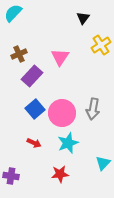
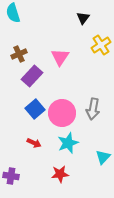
cyan semicircle: rotated 60 degrees counterclockwise
cyan triangle: moved 6 px up
